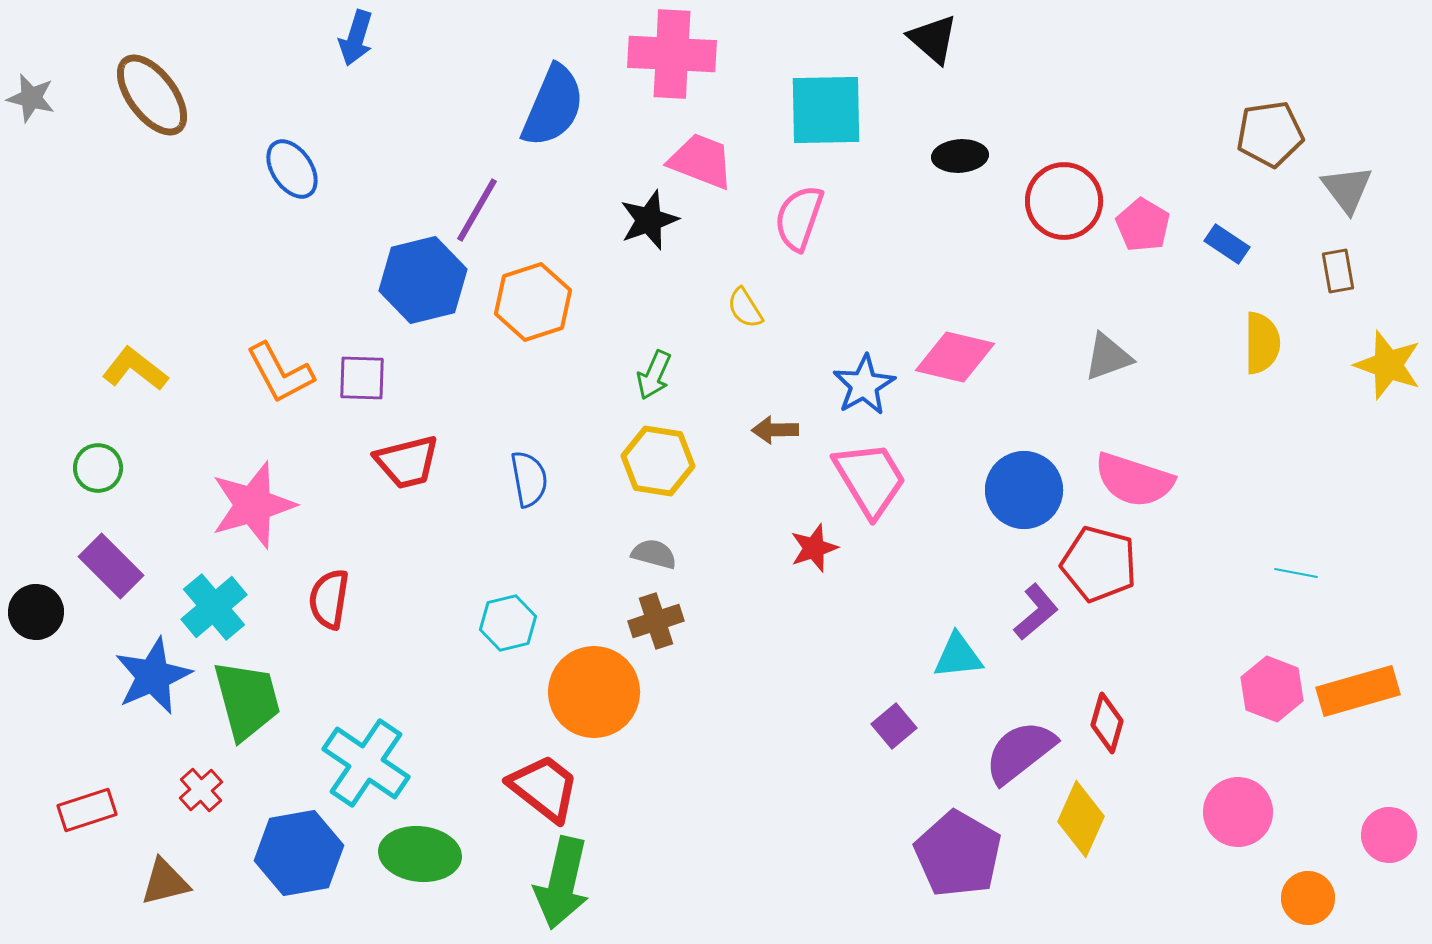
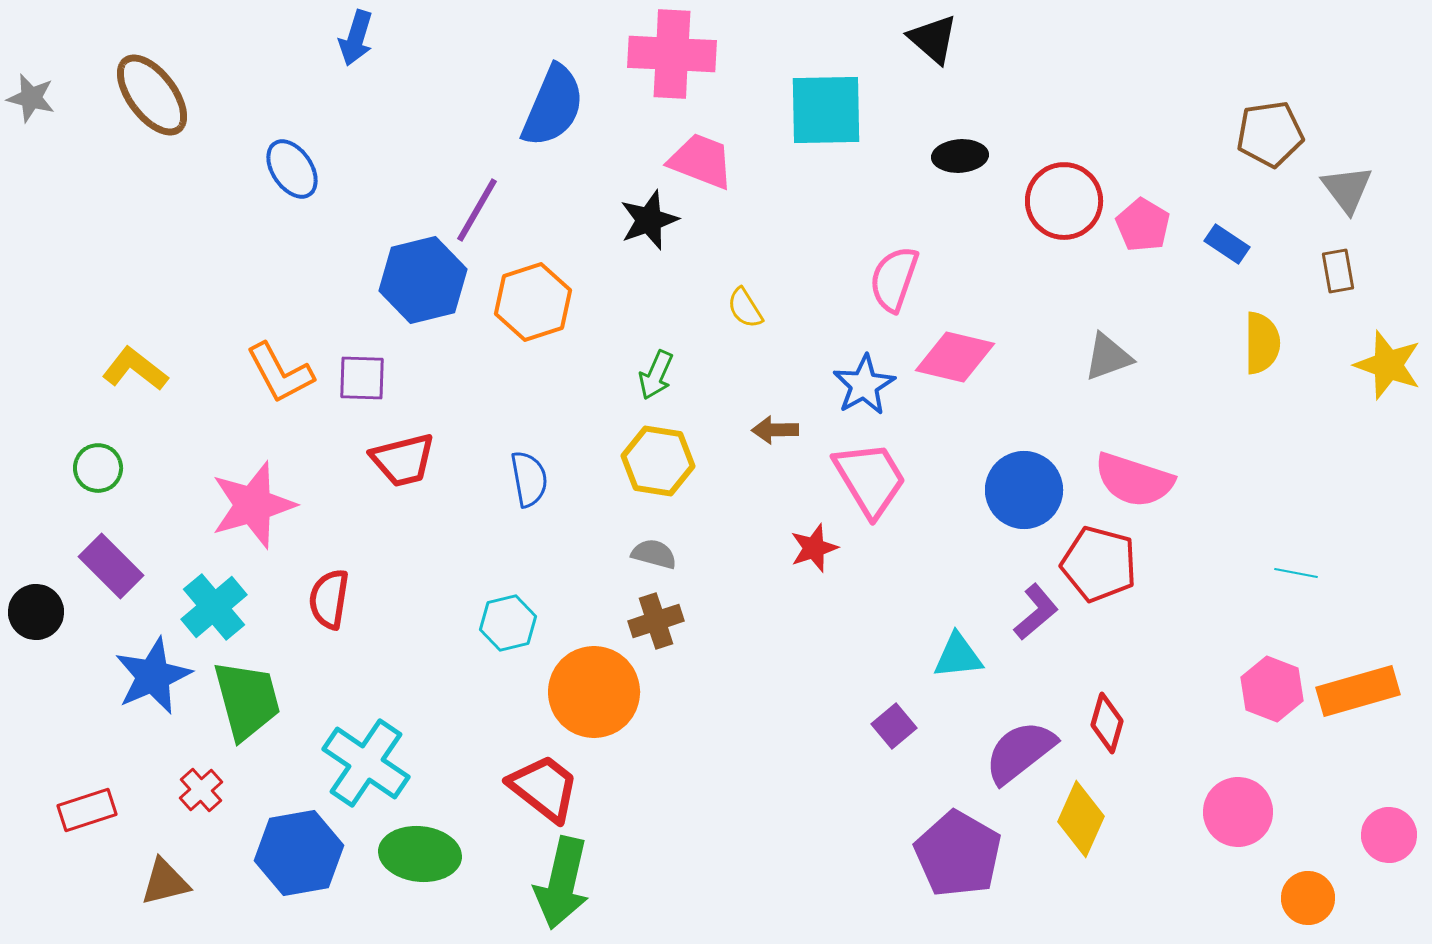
pink semicircle at (799, 218): moved 95 px right, 61 px down
green arrow at (654, 375): moved 2 px right
red trapezoid at (407, 462): moved 4 px left, 2 px up
